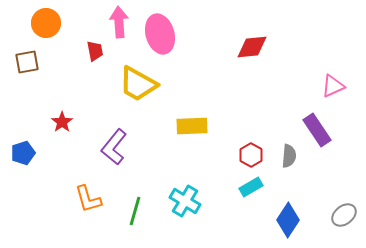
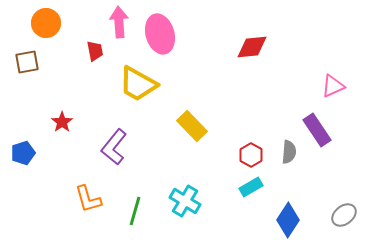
yellow rectangle: rotated 48 degrees clockwise
gray semicircle: moved 4 px up
